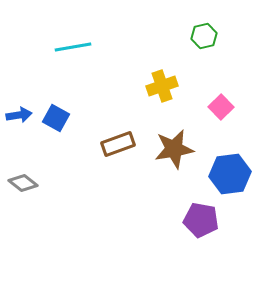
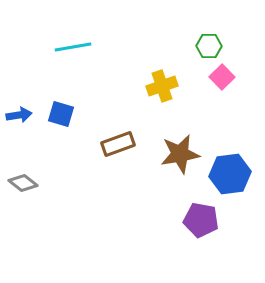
green hexagon: moved 5 px right, 10 px down; rotated 15 degrees clockwise
pink square: moved 1 px right, 30 px up
blue square: moved 5 px right, 4 px up; rotated 12 degrees counterclockwise
brown star: moved 6 px right, 5 px down
